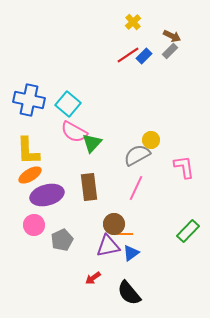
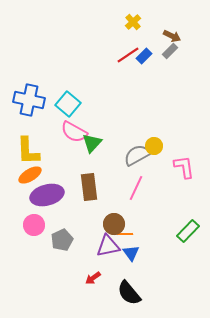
yellow circle: moved 3 px right, 6 px down
blue triangle: rotated 30 degrees counterclockwise
